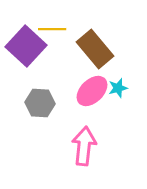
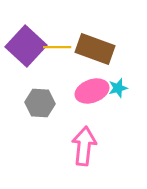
yellow line: moved 5 px right, 18 px down
brown rectangle: rotated 30 degrees counterclockwise
pink ellipse: rotated 24 degrees clockwise
